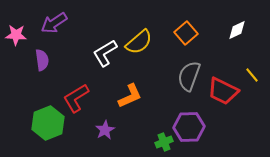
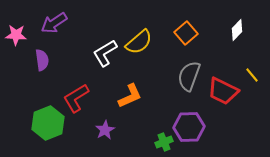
white diamond: rotated 20 degrees counterclockwise
